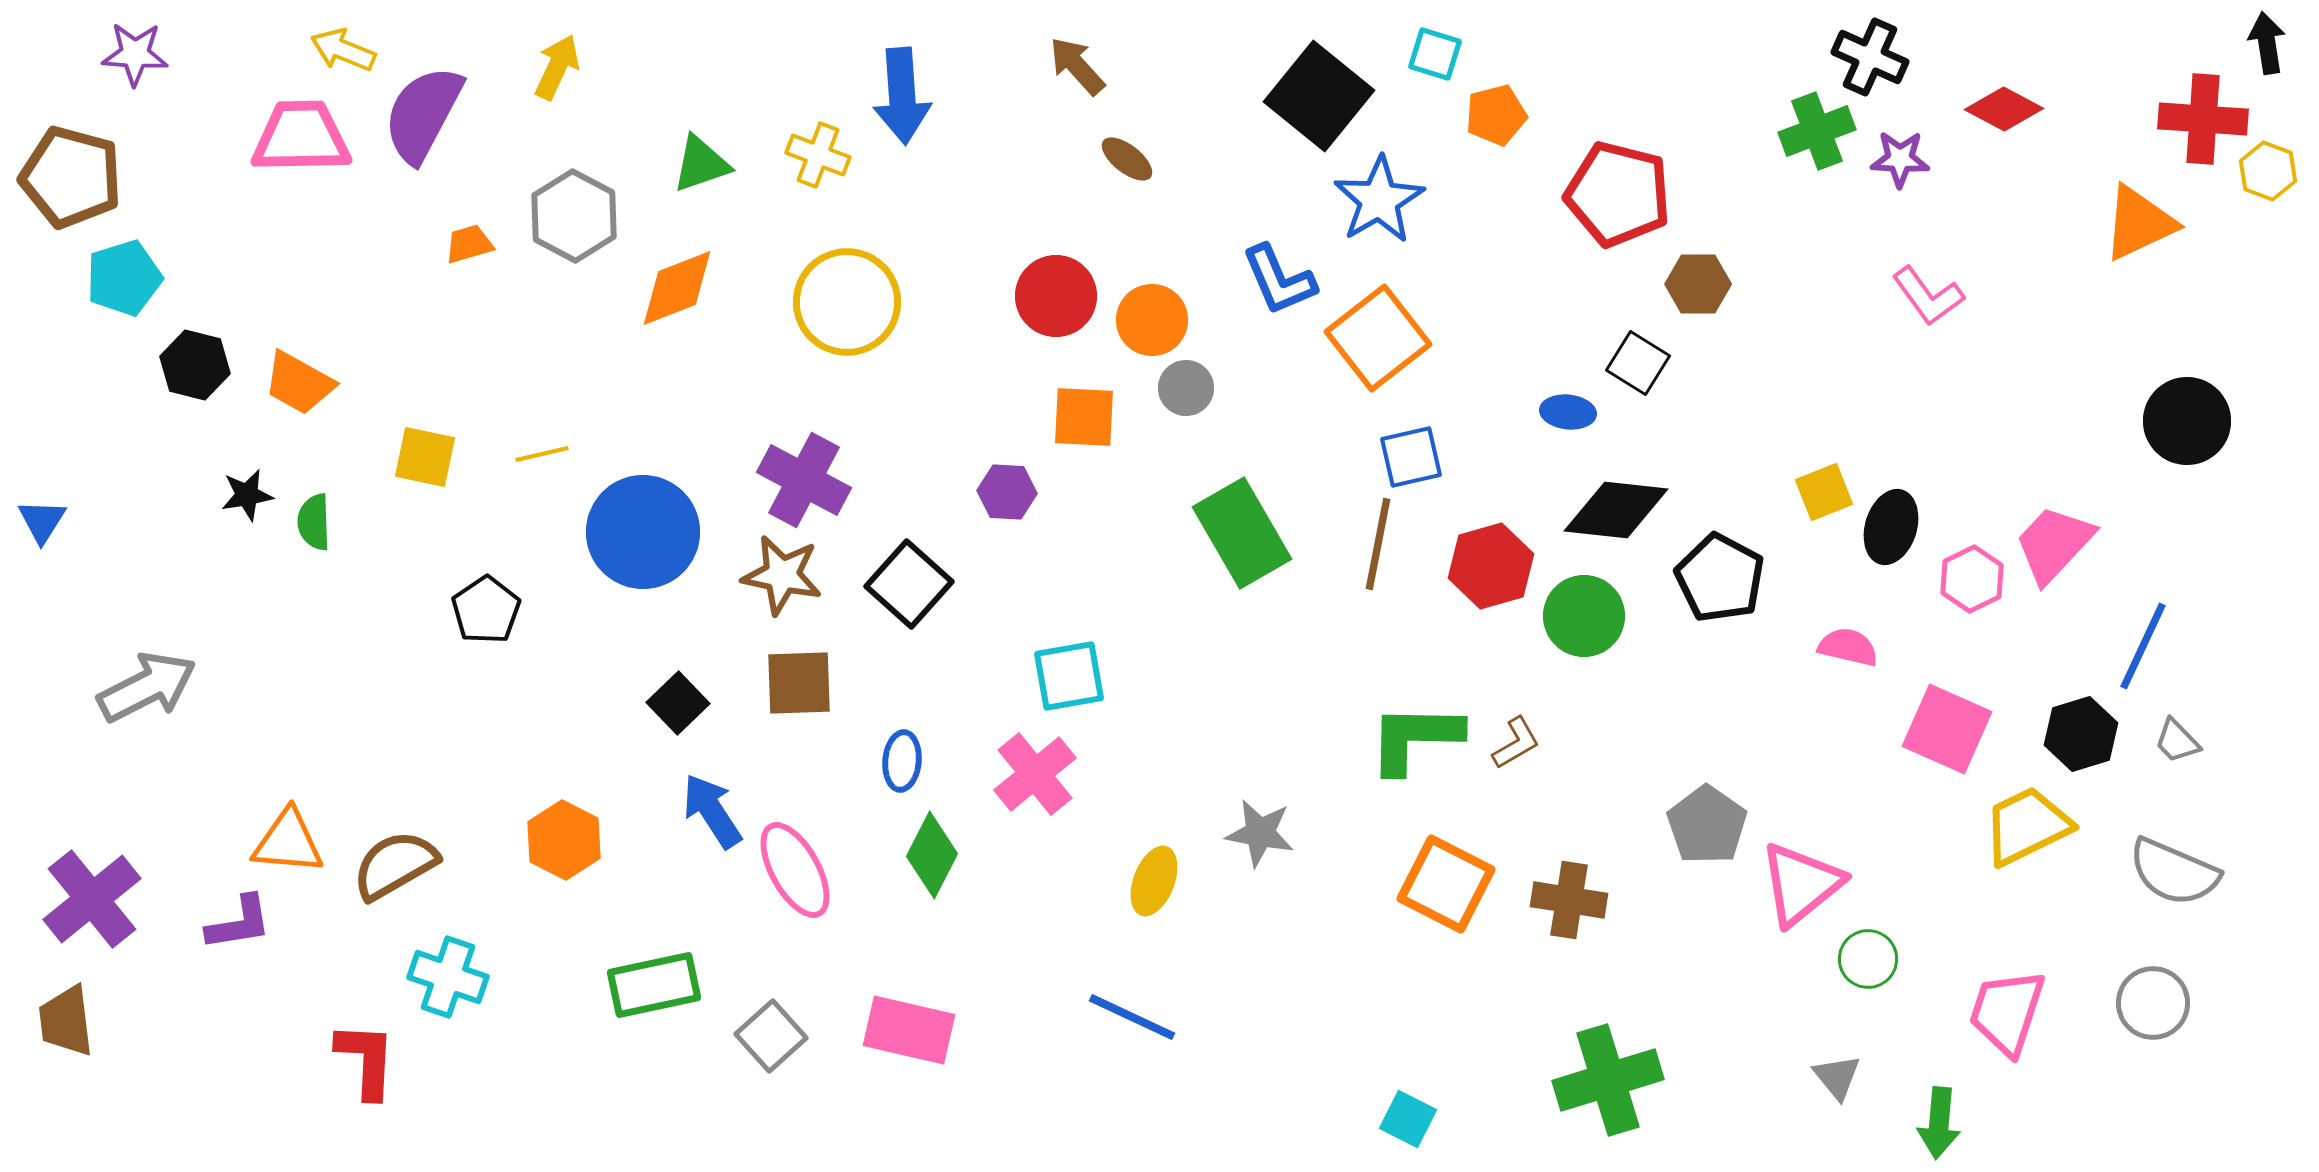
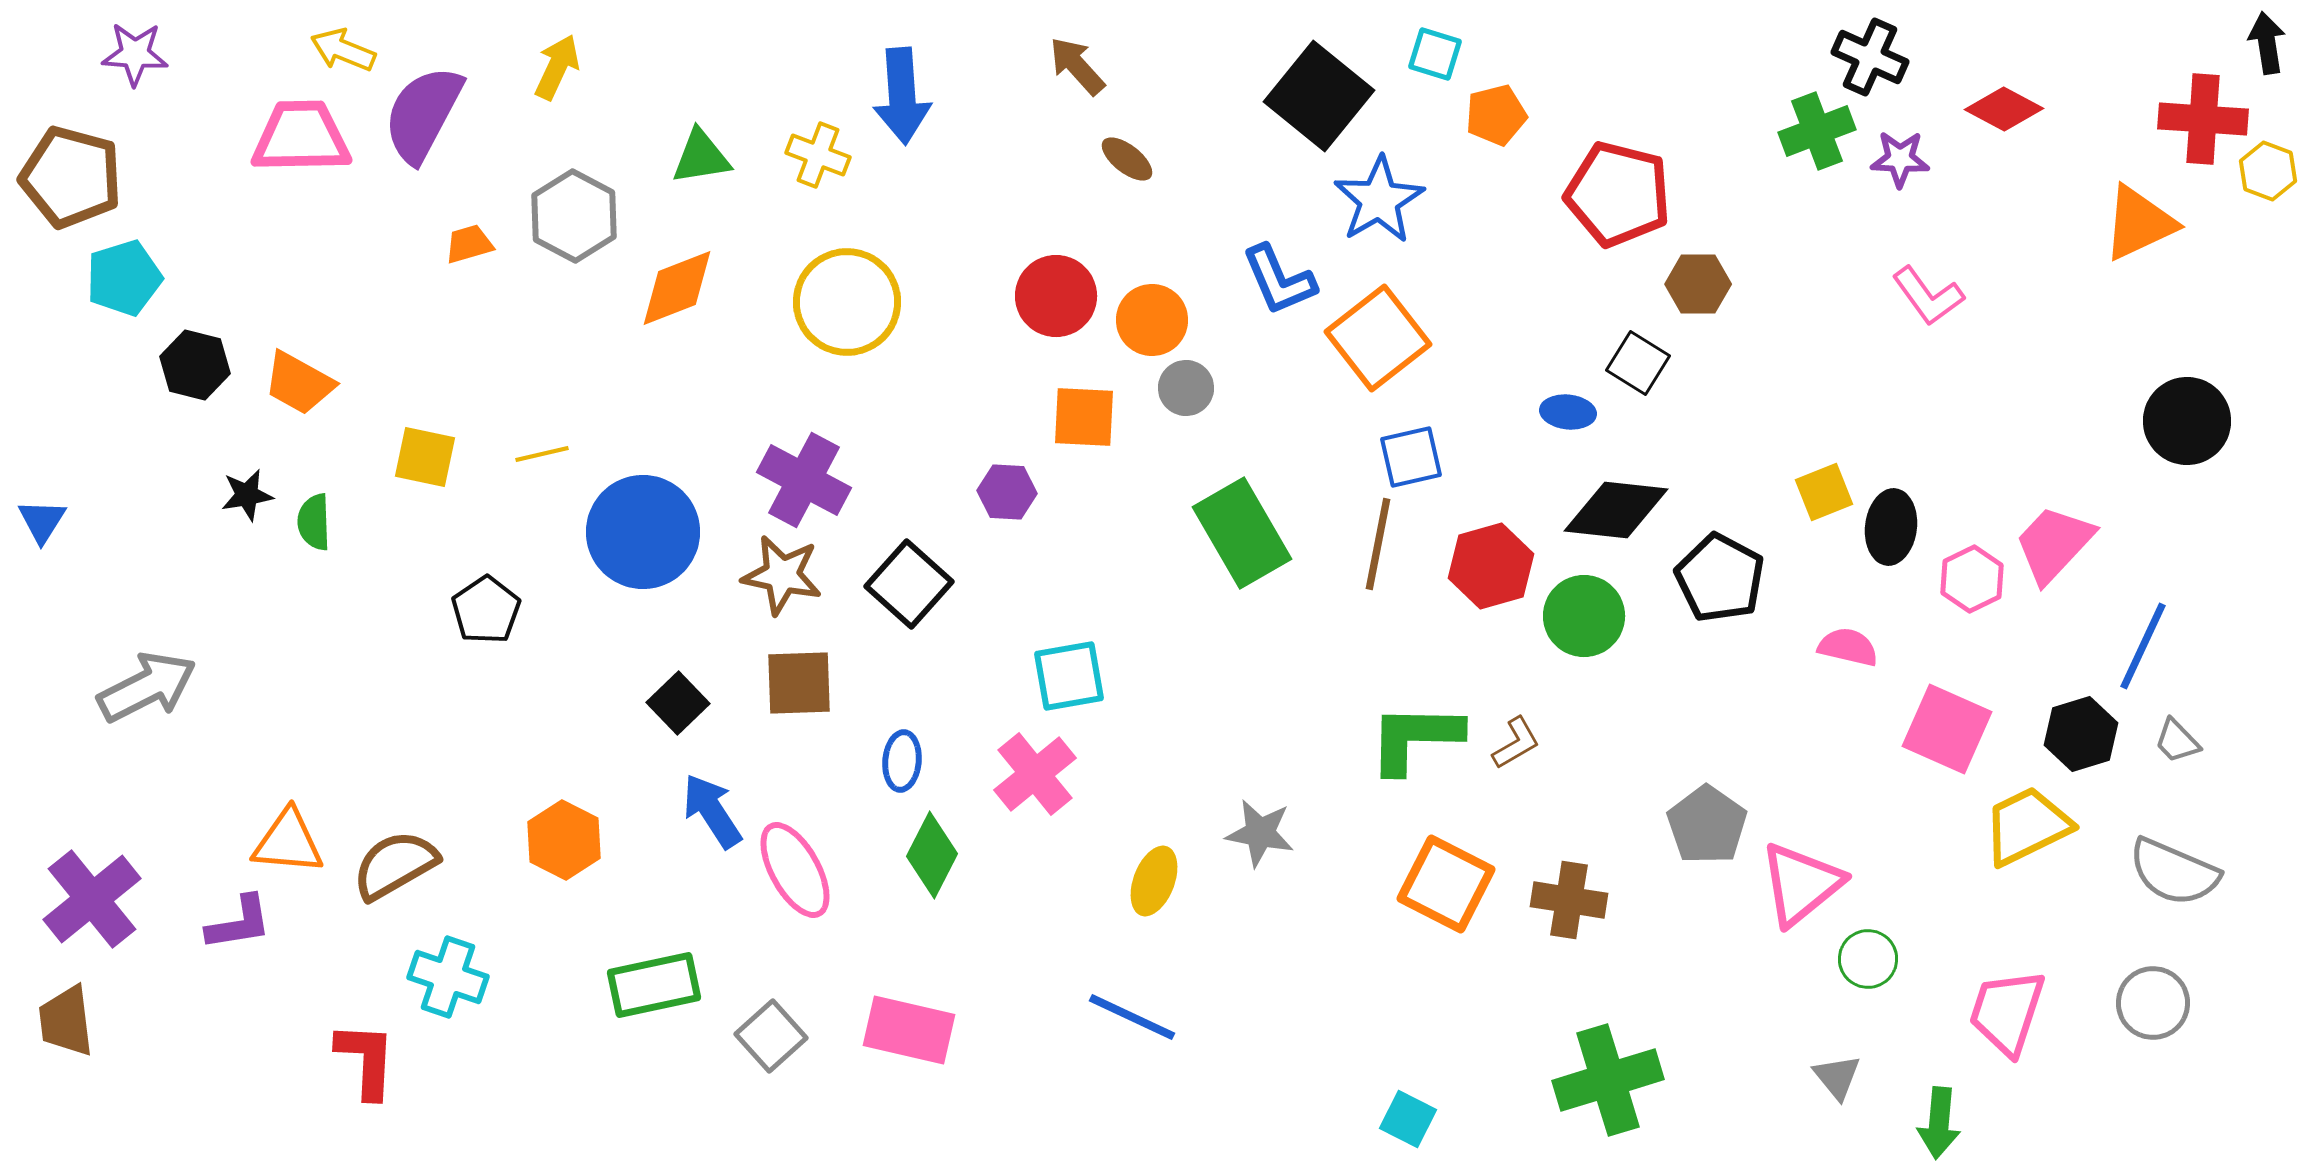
green triangle at (701, 164): moved 7 px up; rotated 10 degrees clockwise
black ellipse at (1891, 527): rotated 10 degrees counterclockwise
